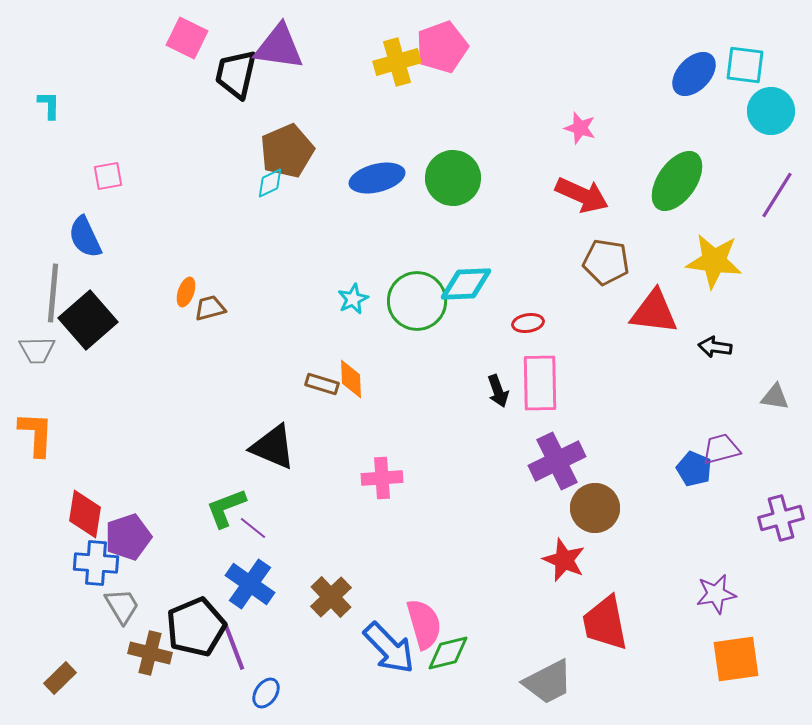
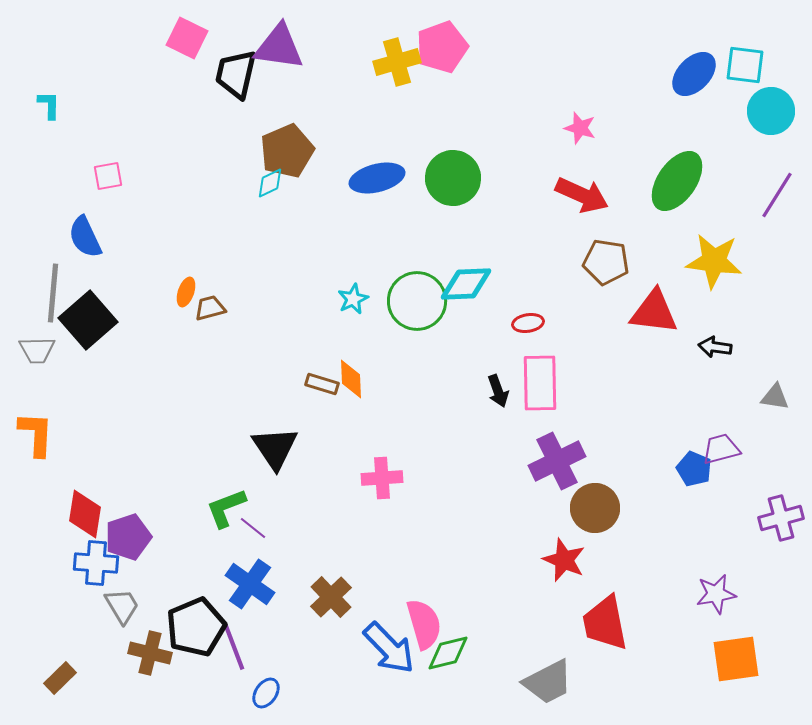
black triangle at (273, 447): moved 2 px right, 1 px down; rotated 33 degrees clockwise
